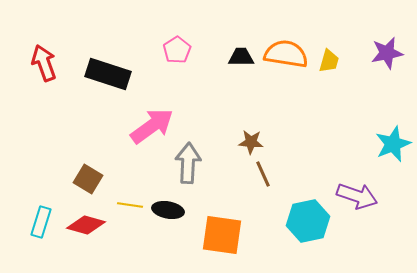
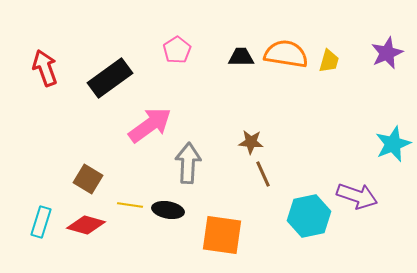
purple star: rotated 12 degrees counterclockwise
red arrow: moved 1 px right, 5 px down
black rectangle: moved 2 px right, 4 px down; rotated 54 degrees counterclockwise
pink arrow: moved 2 px left, 1 px up
cyan hexagon: moved 1 px right, 5 px up
